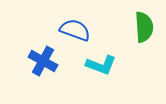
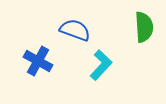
blue cross: moved 5 px left
cyan L-shape: rotated 68 degrees counterclockwise
